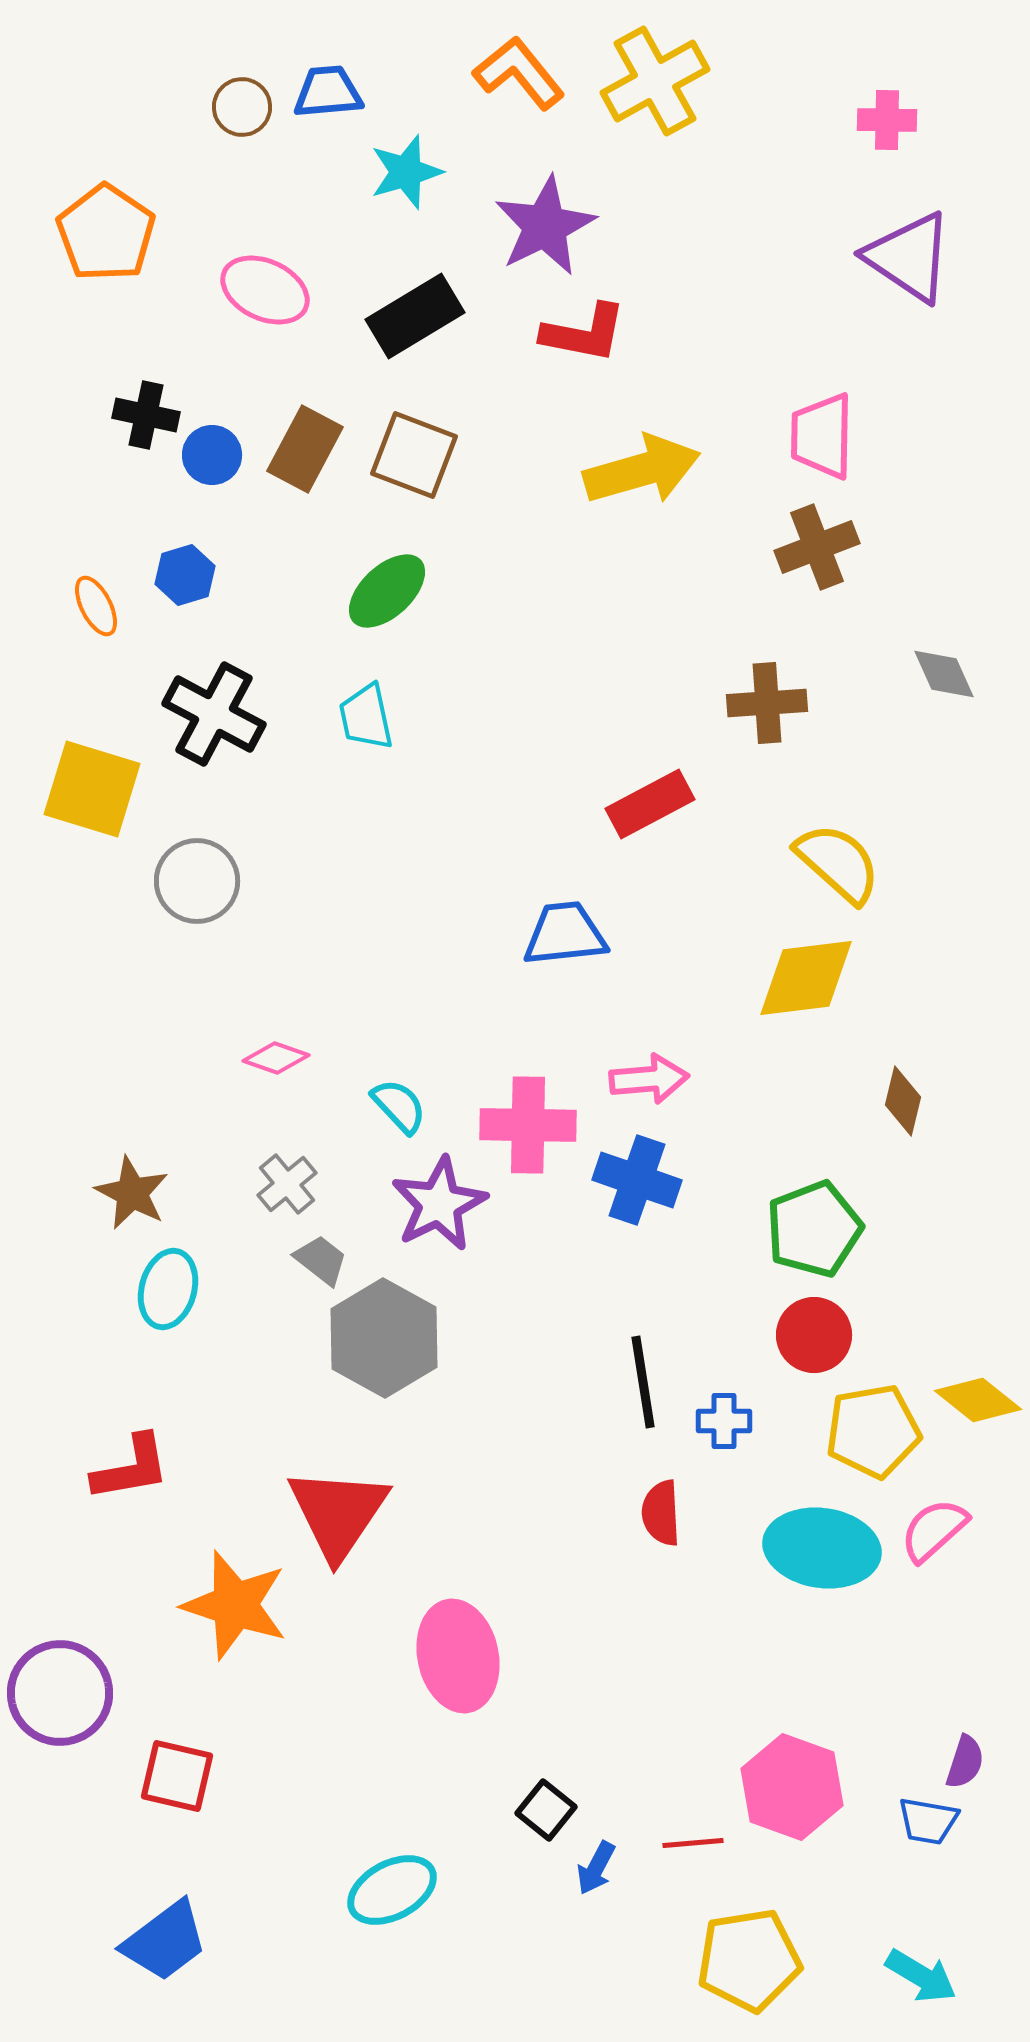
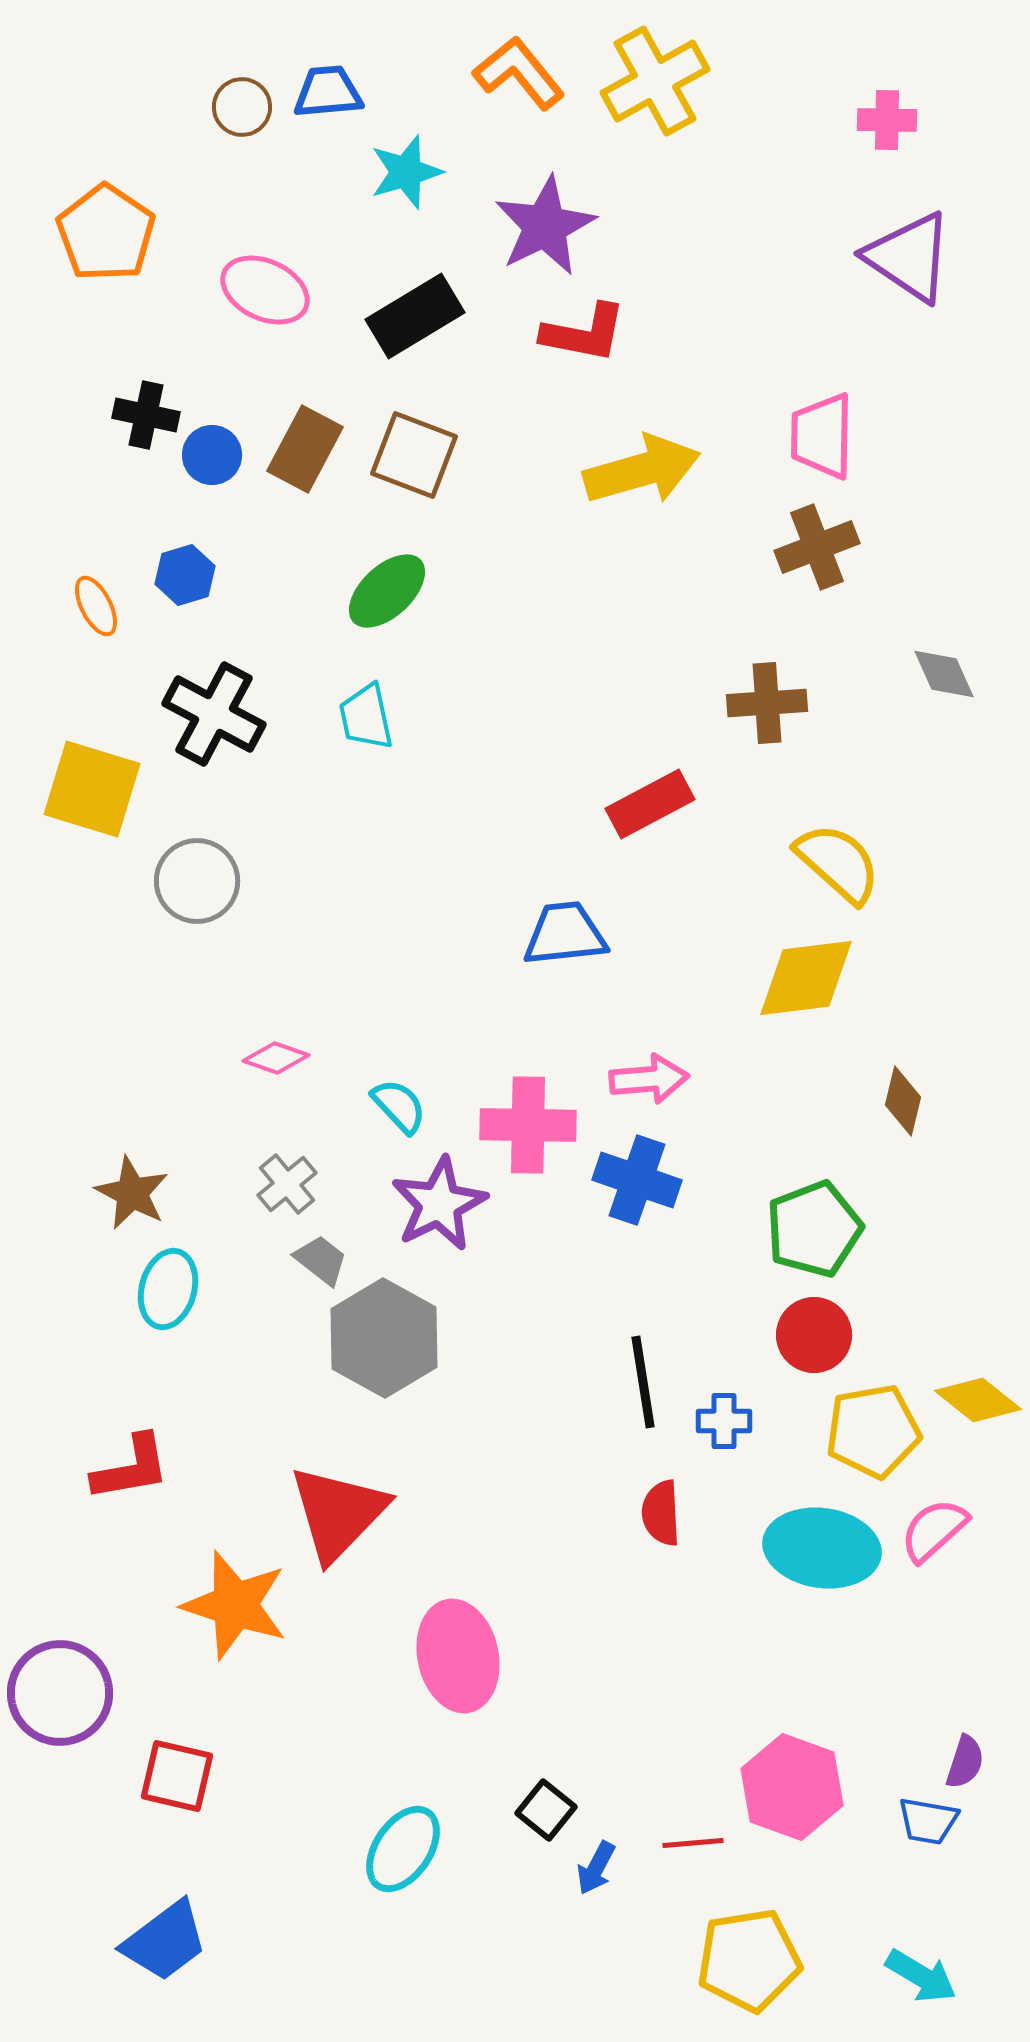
red triangle at (338, 1513): rotated 10 degrees clockwise
cyan ellipse at (392, 1890): moved 11 px right, 41 px up; rotated 28 degrees counterclockwise
